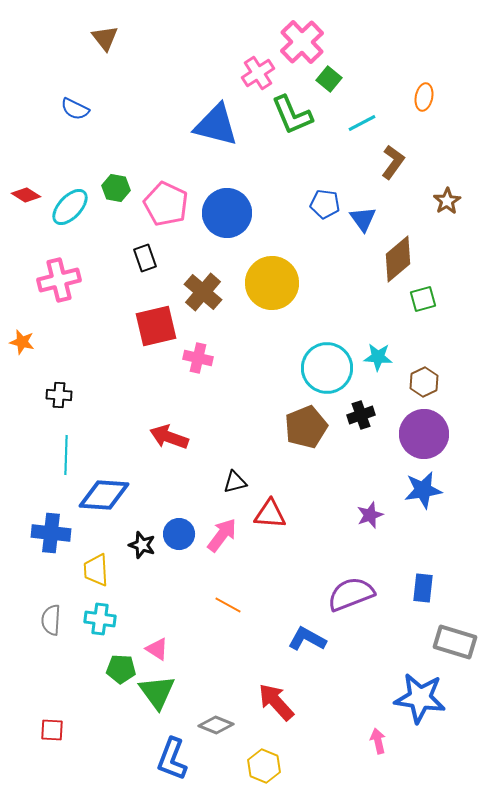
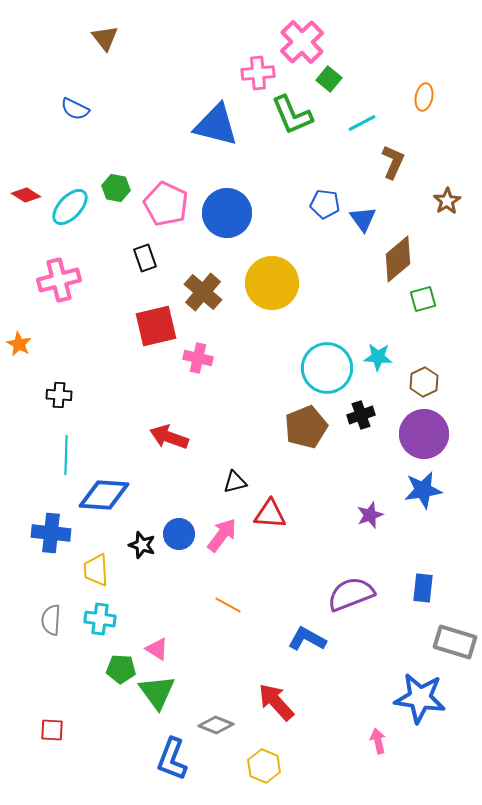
pink cross at (258, 73): rotated 28 degrees clockwise
brown L-shape at (393, 162): rotated 12 degrees counterclockwise
orange star at (22, 342): moved 3 px left, 2 px down; rotated 15 degrees clockwise
